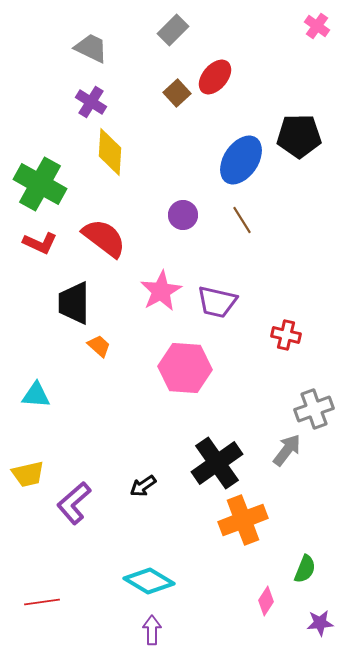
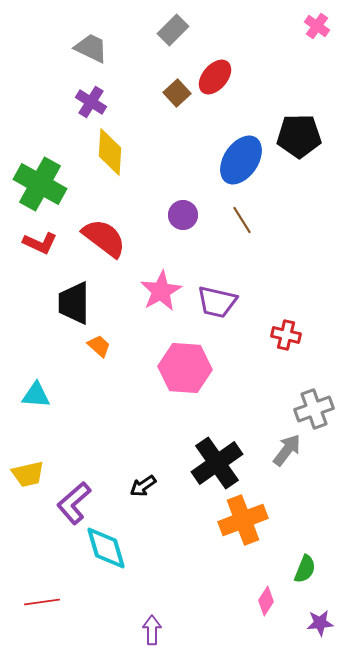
cyan diamond: moved 43 px left, 33 px up; rotated 42 degrees clockwise
